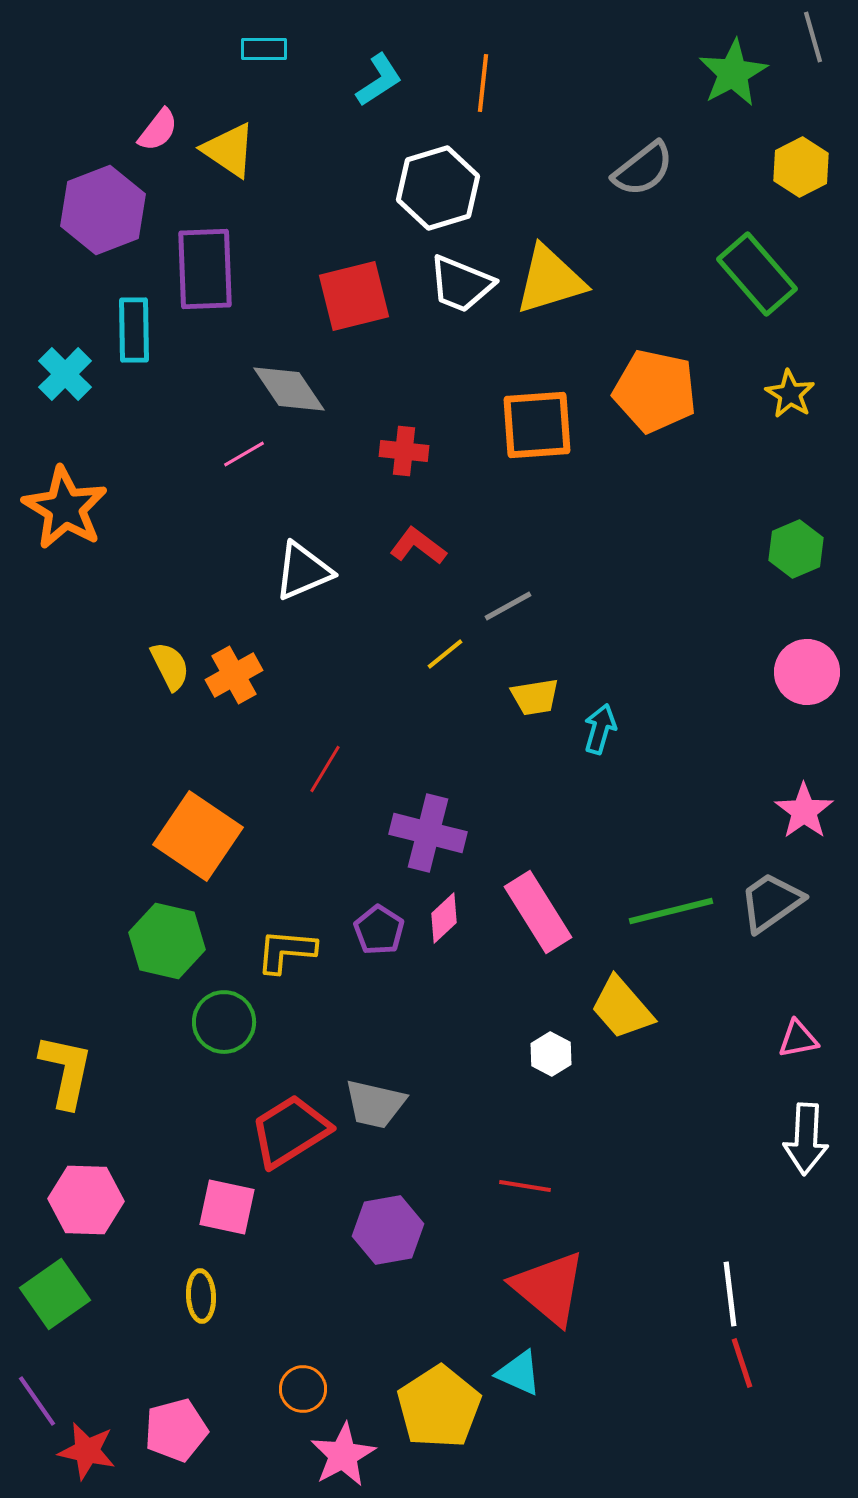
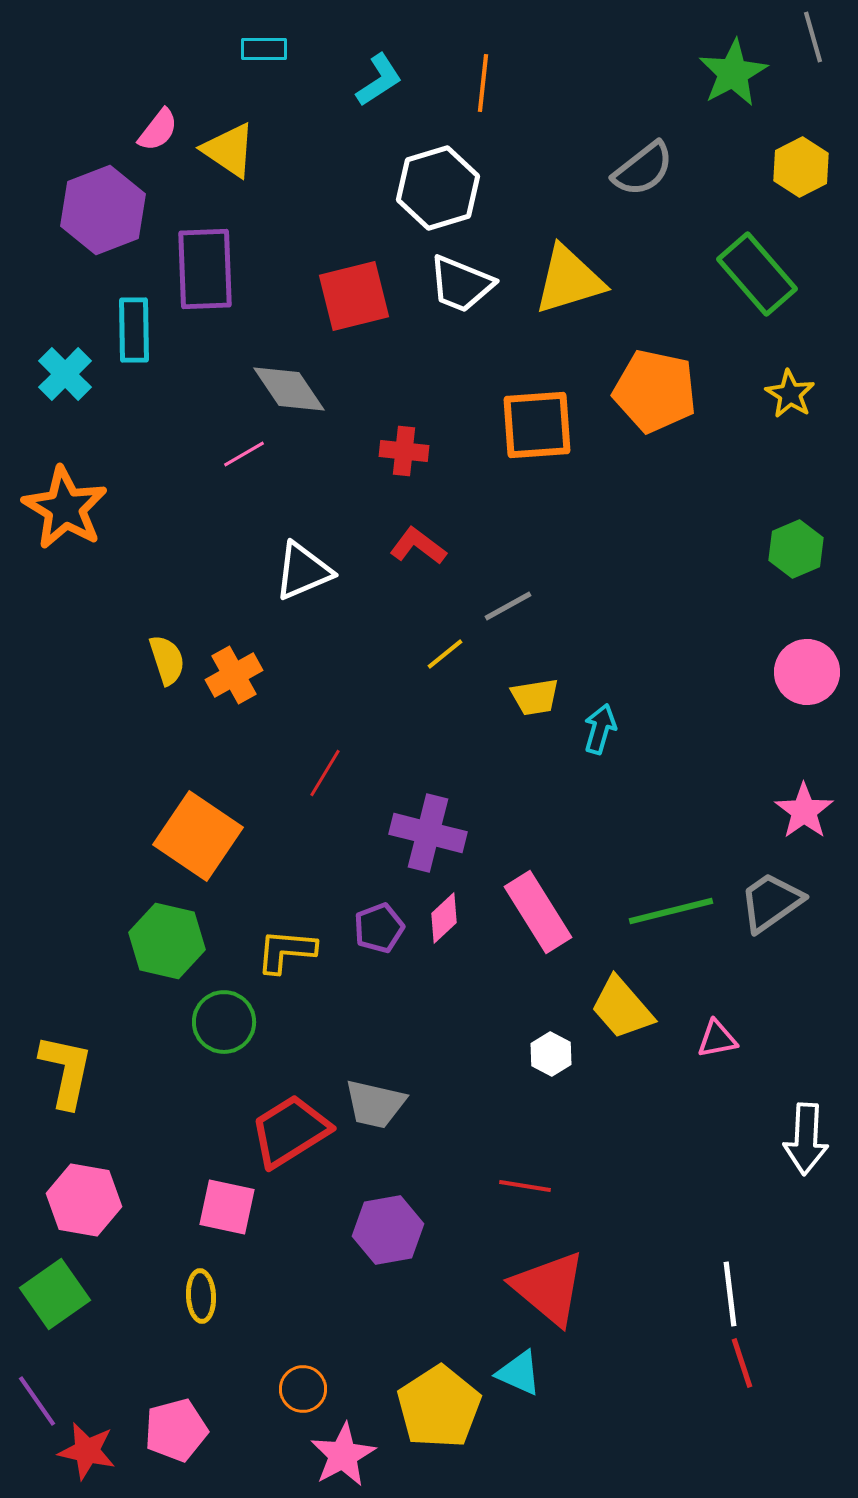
yellow triangle at (550, 280): moved 19 px right
yellow semicircle at (170, 666): moved 3 px left, 6 px up; rotated 9 degrees clockwise
red line at (325, 769): moved 4 px down
purple pentagon at (379, 930): moved 2 px up; rotated 18 degrees clockwise
pink triangle at (798, 1039): moved 81 px left
pink hexagon at (86, 1200): moved 2 px left; rotated 8 degrees clockwise
